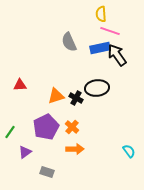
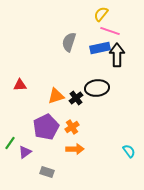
yellow semicircle: rotated 42 degrees clockwise
gray semicircle: rotated 42 degrees clockwise
black arrow: rotated 35 degrees clockwise
black cross: rotated 24 degrees clockwise
orange cross: rotated 16 degrees clockwise
green line: moved 11 px down
